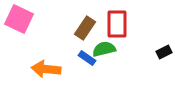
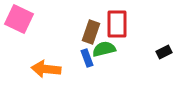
brown rectangle: moved 6 px right, 4 px down; rotated 15 degrees counterclockwise
blue rectangle: rotated 36 degrees clockwise
